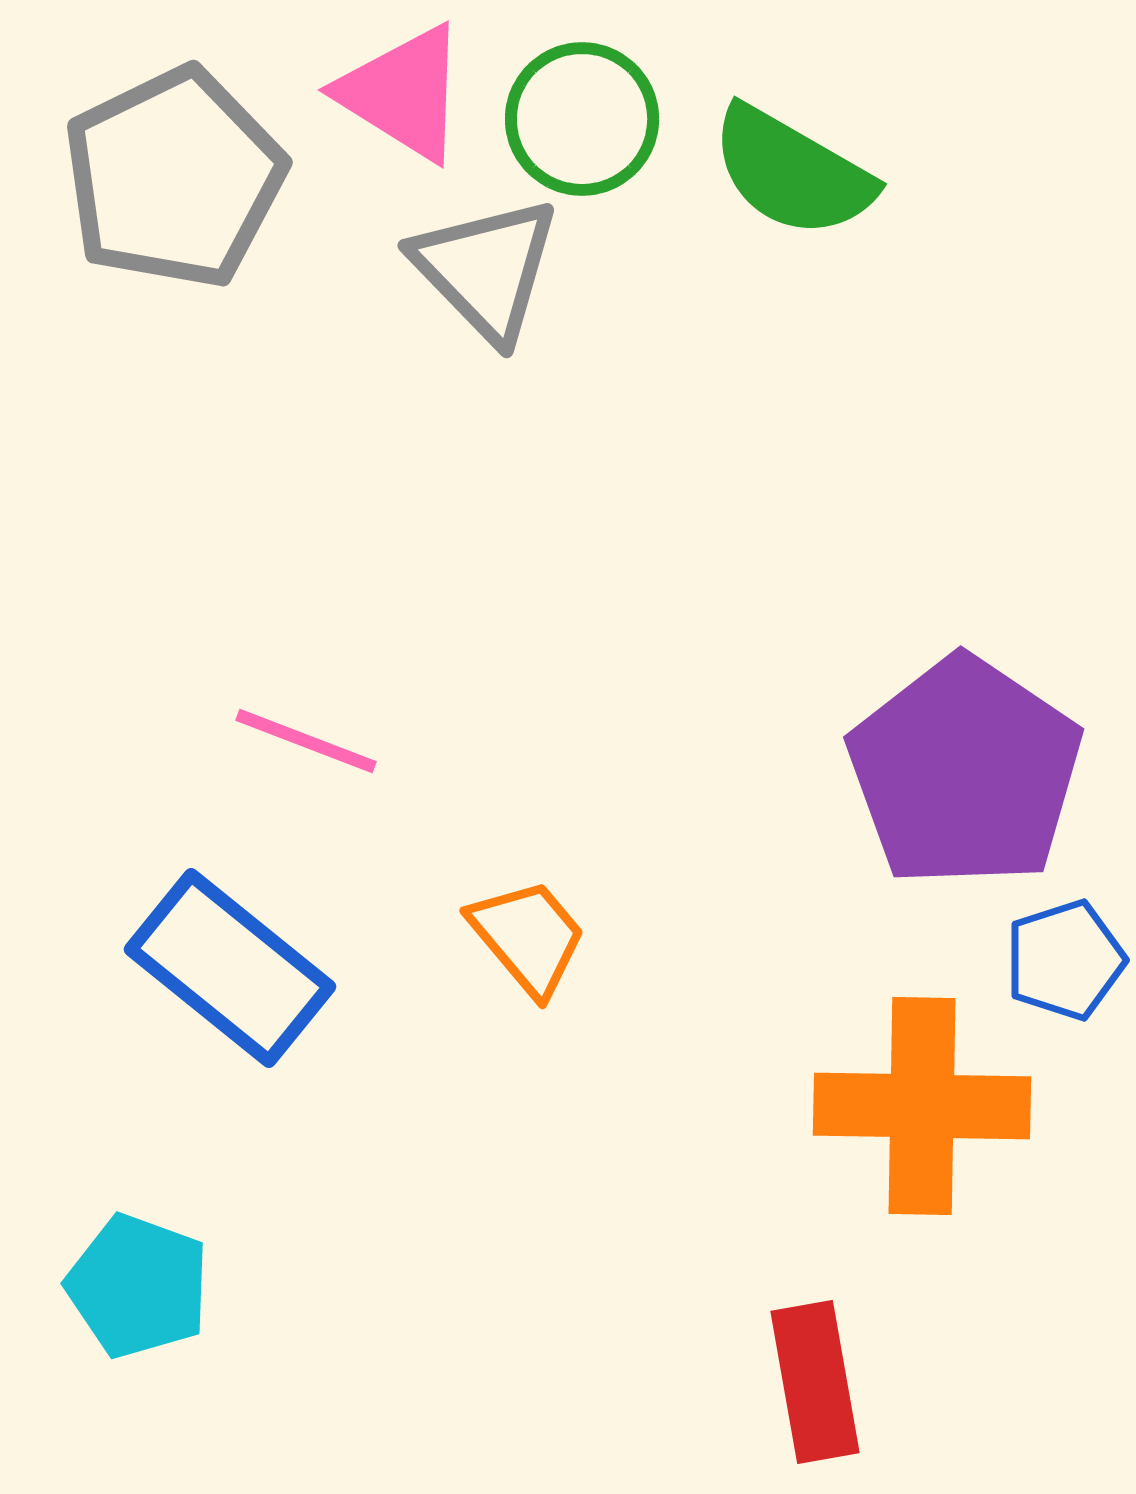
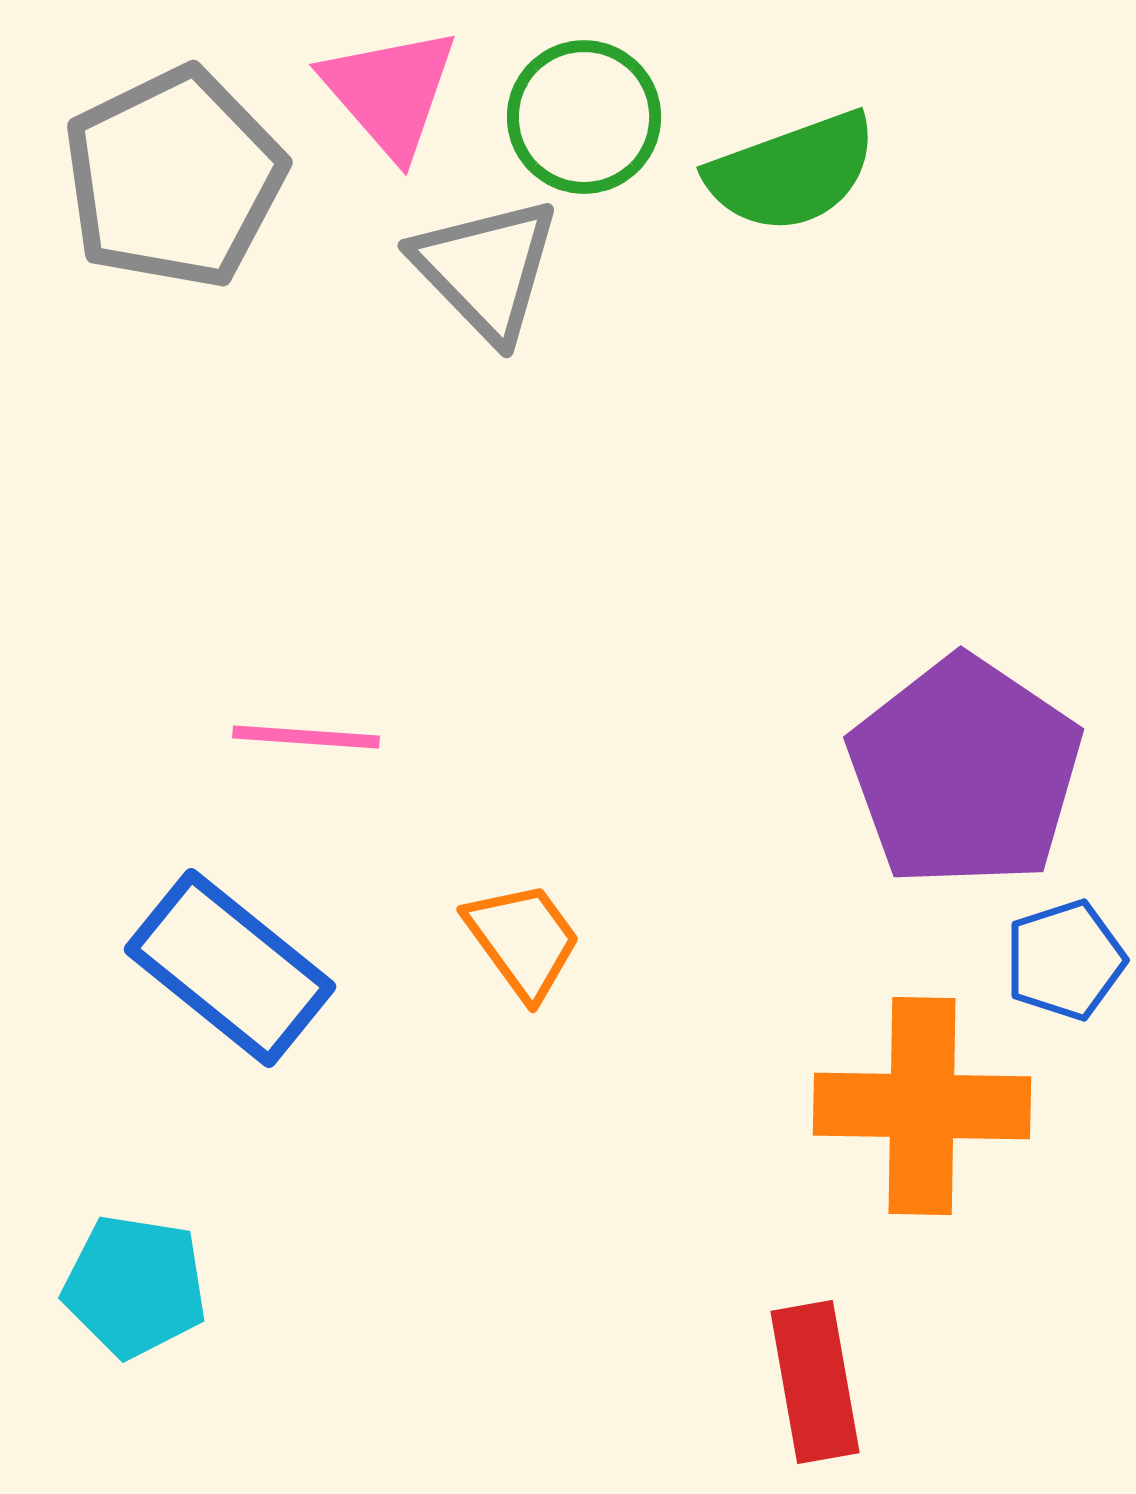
pink triangle: moved 13 px left, 1 px up; rotated 17 degrees clockwise
green circle: moved 2 px right, 2 px up
green semicircle: rotated 50 degrees counterclockwise
pink line: moved 4 px up; rotated 17 degrees counterclockwise
orange trapezoid: moved 5 px left, 3 px down; rotated 4 degrees clockwise
cyan pentagon: moved 3 px left; rotated 11 degrees counterclockwise
